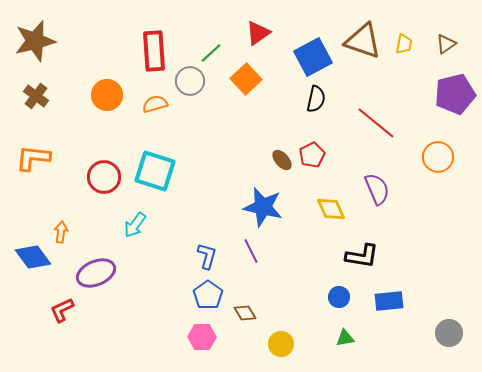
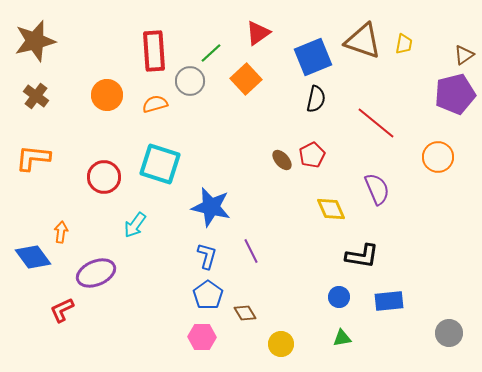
brown triangle at (446, 44): moved 18 px right, 11 px down
blue square at (313, 57): rotated 6 degrees clockwise
cyan square at (155, 171): moved 5 px right, 7 px up
blue star at (263, 207): moved 52 px left
green triangle at (345, 338): moved 3 px left
